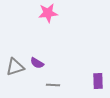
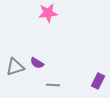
purple rectangle: rotated 28 degrees clockwise
